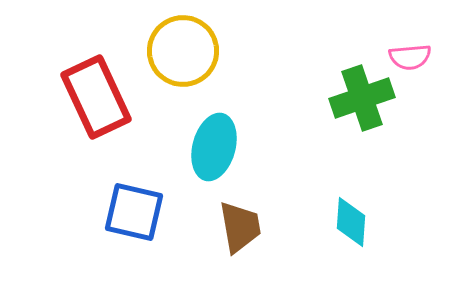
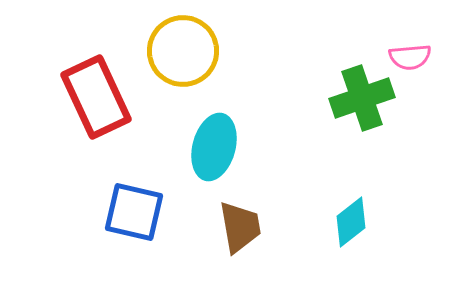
cyan diamond: rotated 48 degrees clockwise
